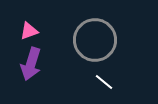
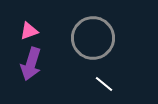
gray circle: moved 2 px left, 2 px up
white line: moved 2 px down
